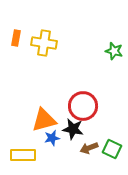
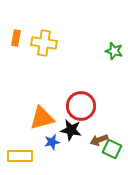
red circle: moved 2 px left
orange triangle: moved 2 px left, 2 px up
black star: moved 2 px left, 1 px down
blue star: moved 4 px down
brown arrow: moved 10 px right, 8 px up
yellow rectangle: moved 3 px left, 1 px down
